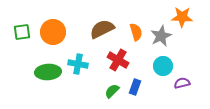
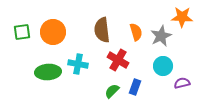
brown semicircle: moved 1 px down; rotated 70 degrees counterclockwise
